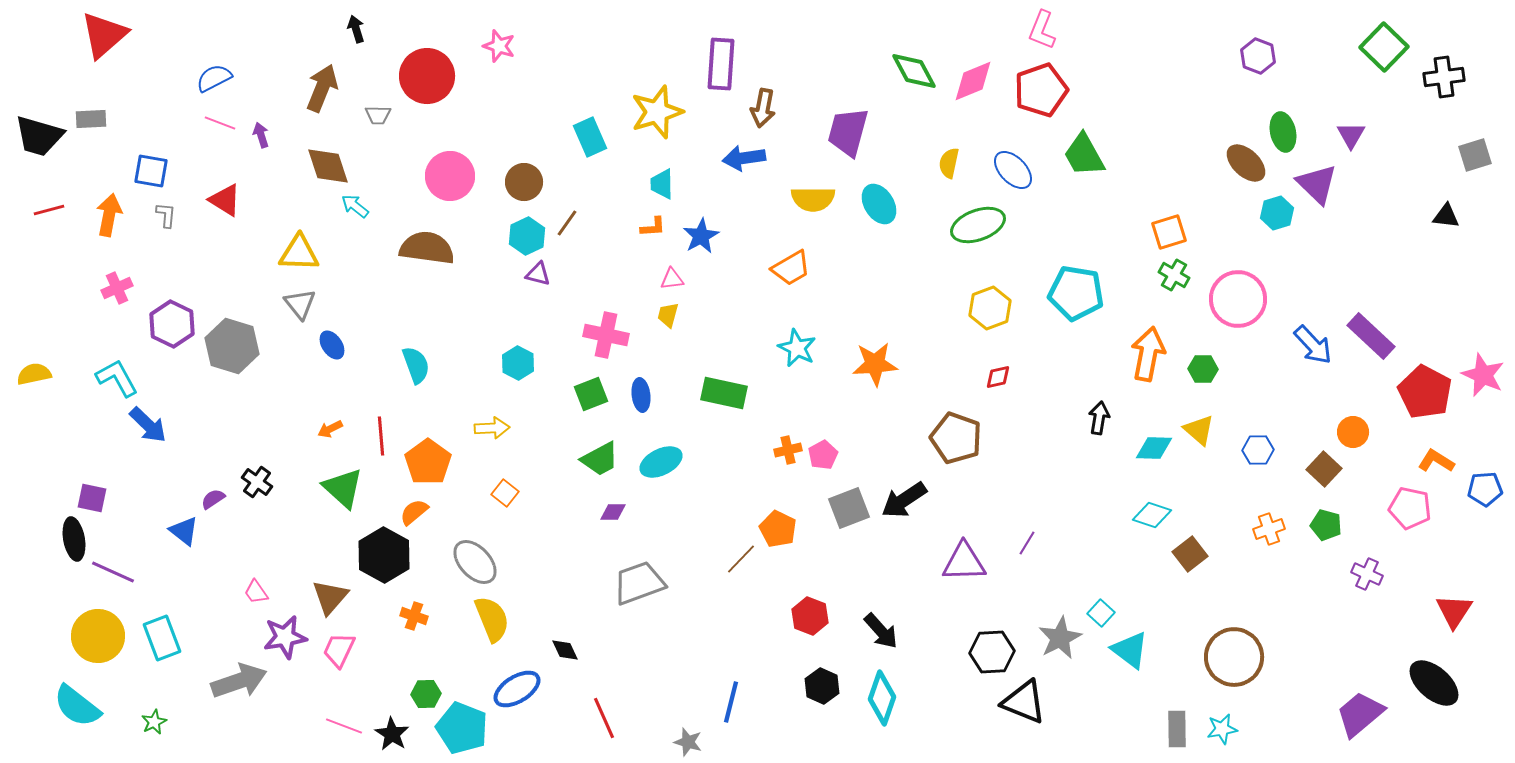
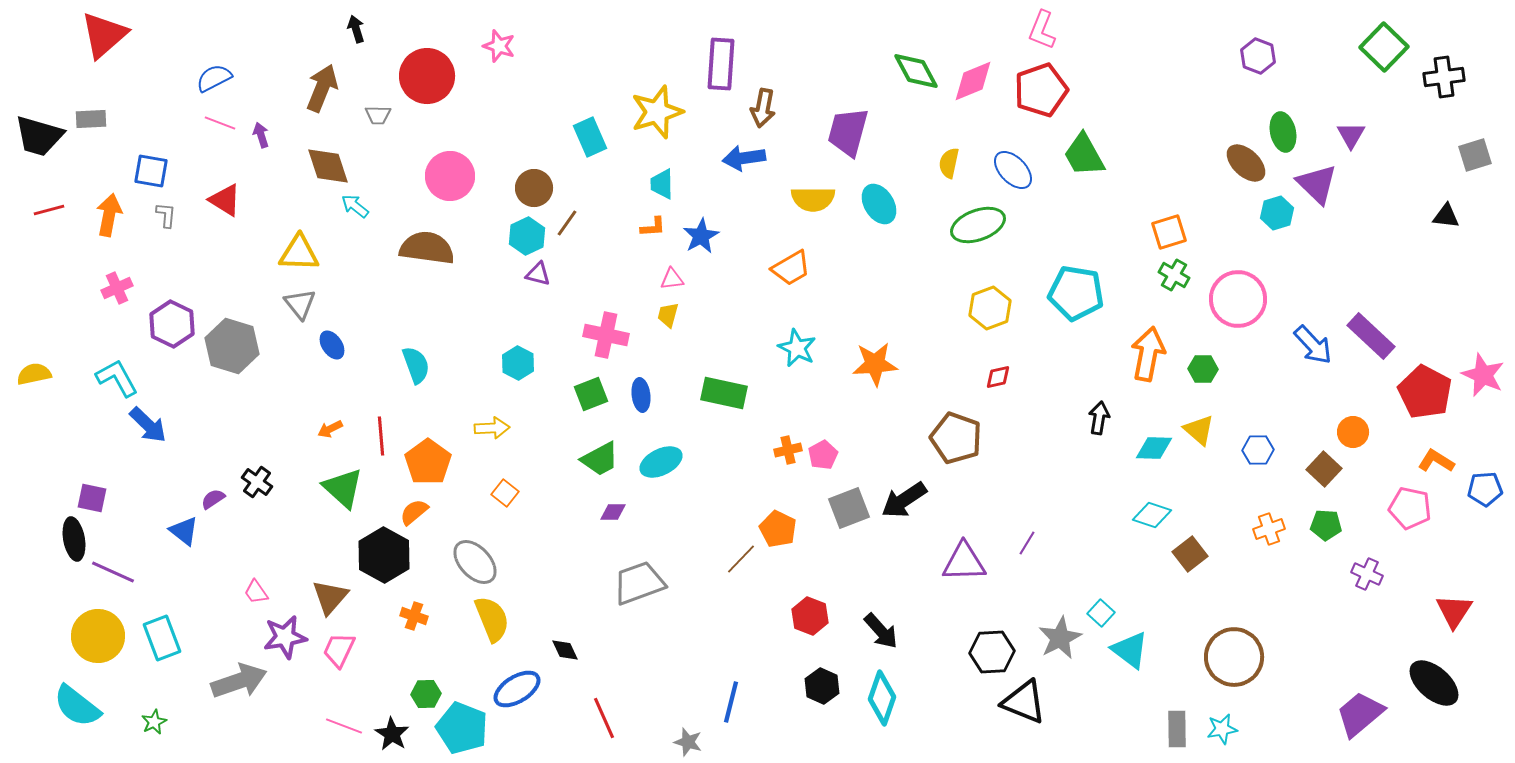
green diamond at (914, 71): moved 2 px right
brown circle at (524, 182): moved 10 px right, 6 px down
green pentagon at (1326, 525): rotated 12 degrees counterclockwise
